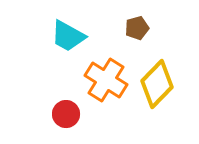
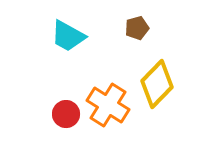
orange cross: moved 2 px right, 25 px down
